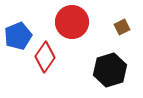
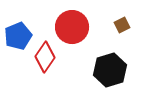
red circle: moved 5 px down
brown square: moved 2 px up
